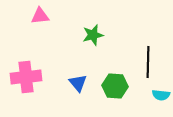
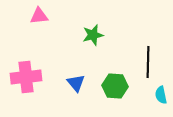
pink triangle: moved 1 px left
blue triangle: moved 2 px left
cyan semicircle: rotated 72 degrees clockwise
